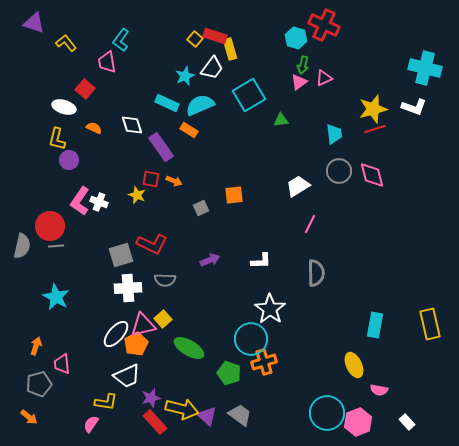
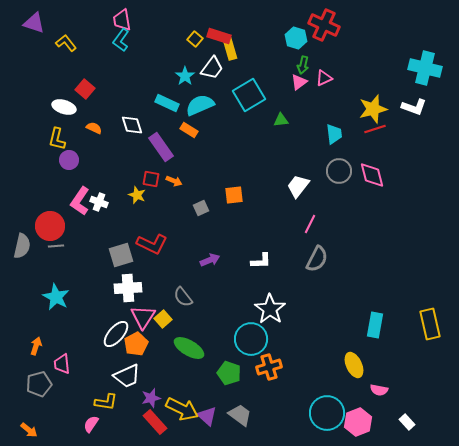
red rectangle at (215, 36): moved 4 px right
pink trapezoid at (107, 62): moved 15 px right, 42 px up
cyan star at (185, 76): rotated 12 degrees counterclockwise
white trapezoid at (298, 186): rotated 20 degrees counterclockwise
gray semicircle at (316, 273): moved 1 px right, 14 px up; rotated 28 degrees clockwise
gray semicircle at (165, 280): moved 18 px right, 17 px down; rotated 50 degrees clockwise
pink triangle at (143, 325): moved 8 px up; rotated 44 degrees counterclockwise
orange cross at (264, 362): moved 5 px right, 5 px down
yellow arrow at (182, 409): rotated 12 degrees clockwise
orange arrow at (29, 417): moved 13 px down
